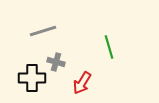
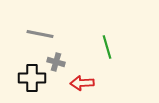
gray line: moved 3 px left, 3 px down; rotated 28 degrees clockwise
green line: moved 2 px left
red arrow: rotated 55 degrees clockwise
